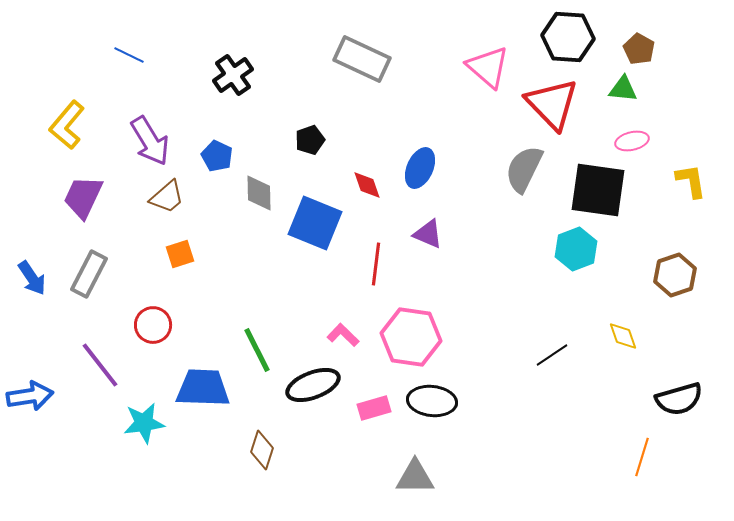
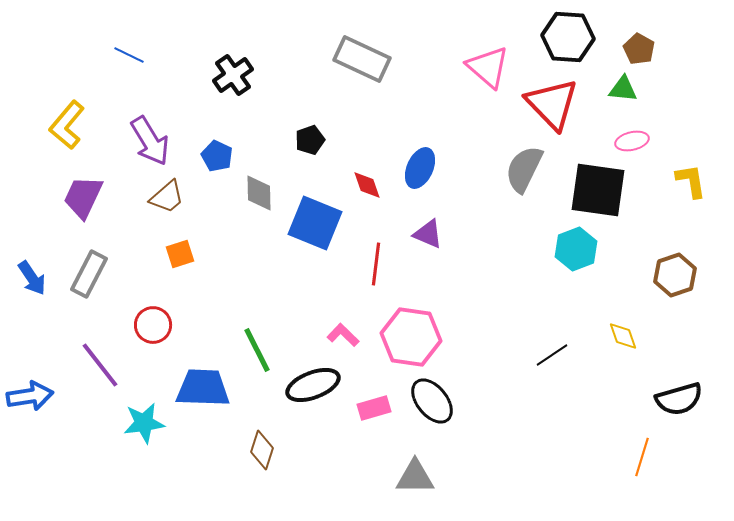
black ellipse at (432, 401): rotated 45 degrees clockwise
